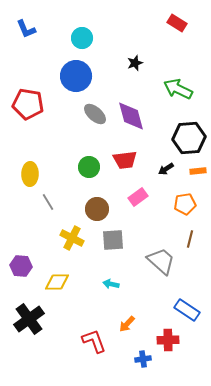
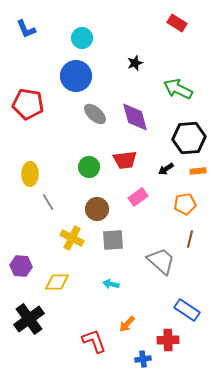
purple diamond: moved 4 px right, 1 px down
